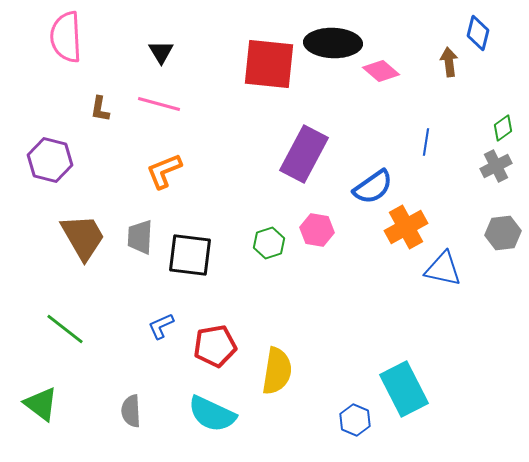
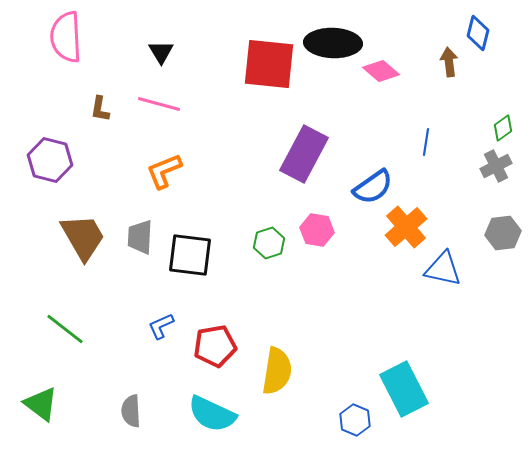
orange cross: rotated 12 degrees counterclockwise
